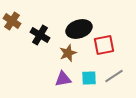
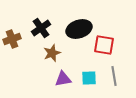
brown cross: moved 18 px down; rotated 36 degrees clockwise
black cross: moved 1 px right, 7 px up; rotated 24 degrees clockwise
red square: rotated 20 degrees clockwise
brown star: moved 16 px left
gray line: rotated 66 degrees counterclockwise
